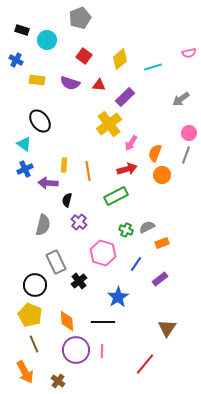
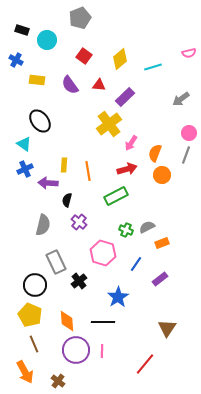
purple semicircle at (70, 83): moved 2 px down; rotated 36 degrees clockwise
